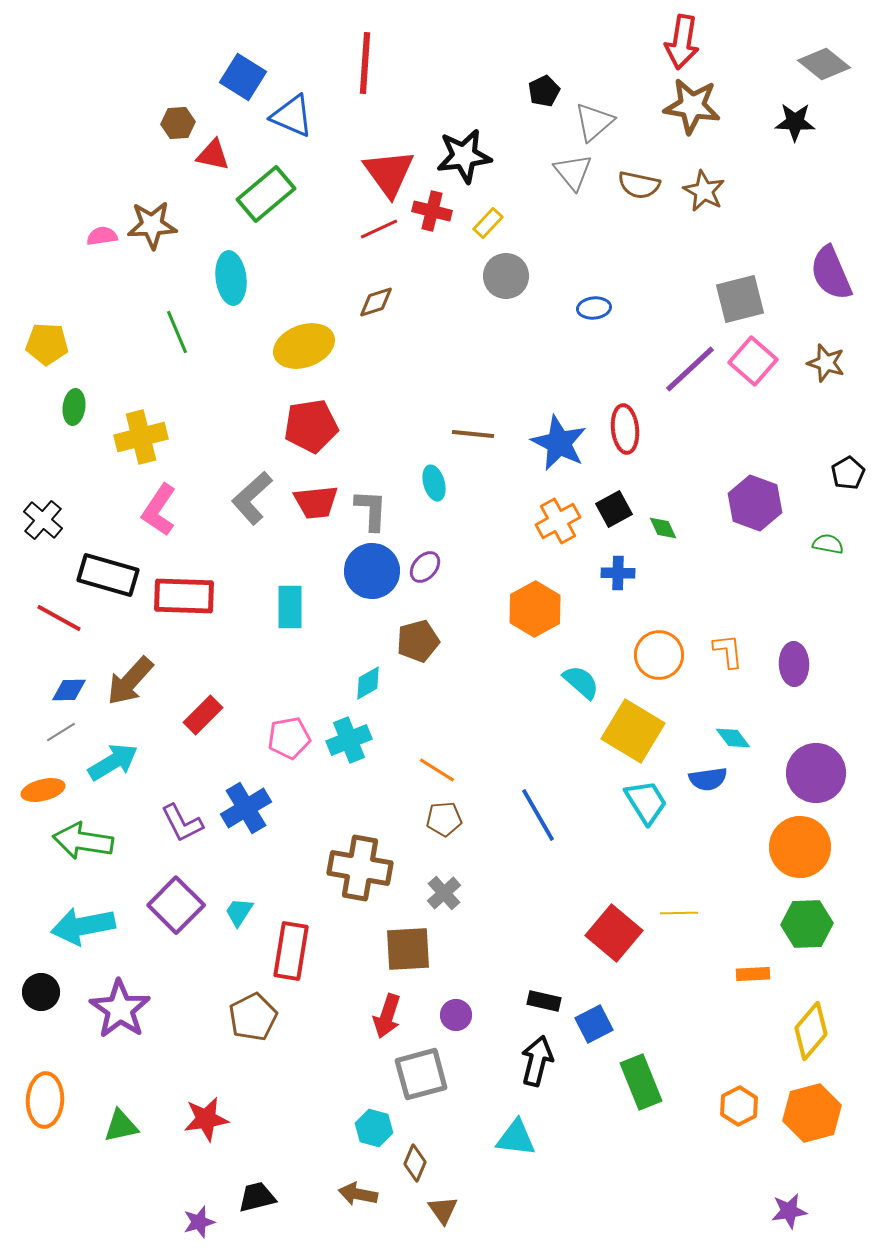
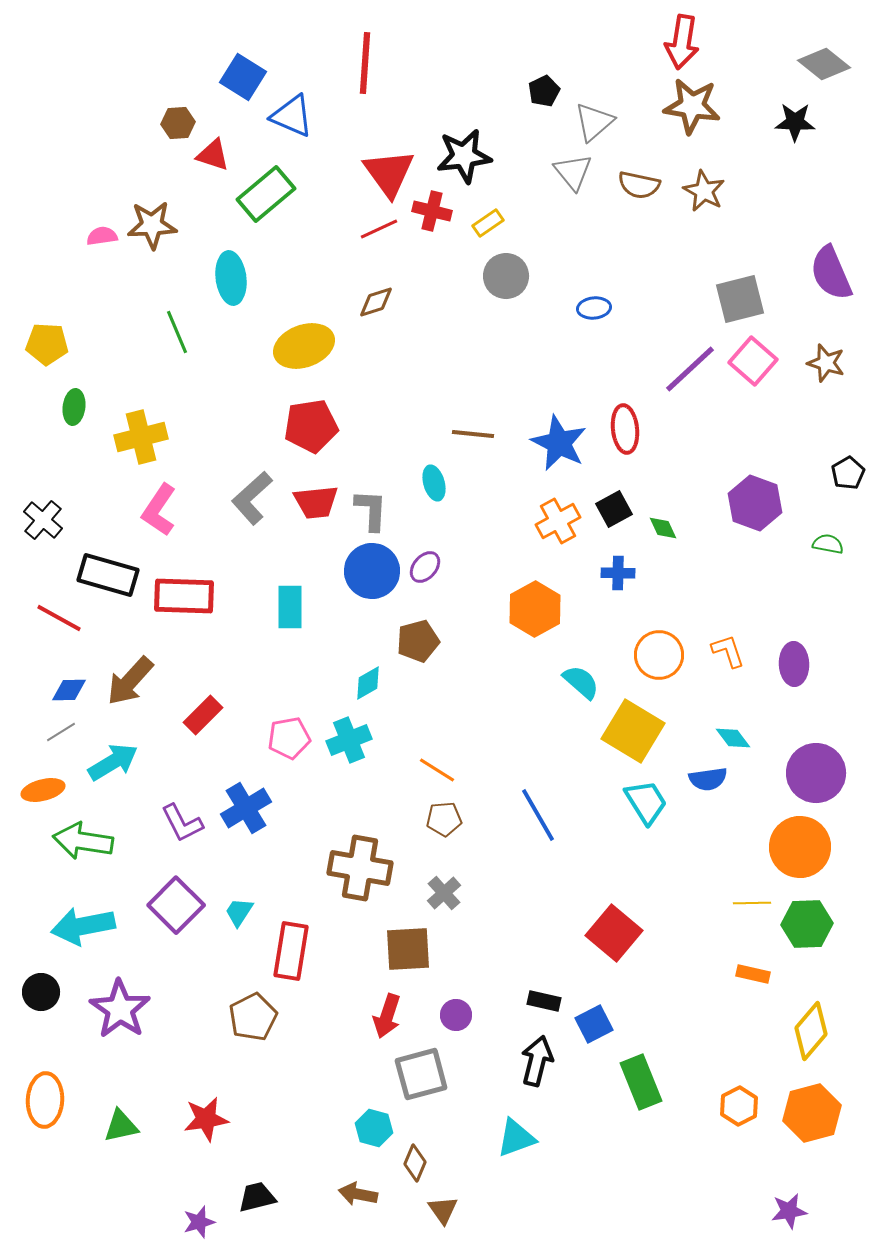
red triangle at (213, 155): rotated 6 degrees clockwise
yellow rectangle at (488, 223): rotated 12 degrees clockwise
orange L-shape at (728, 651): rotated 12 degrees counterclockwise
yellow line at (679, 913): moved 73 px right, 10 px up
orange rectangle at (753, 974): rotated 16 degrees clockwise
cyan triangle at (516, 1138): rotated 27 degrees counterclockwise
